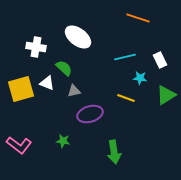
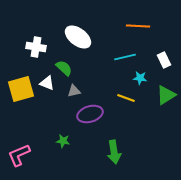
orange line: moved 8 px down; rotated 15 degrees counterclockwise
white rectangle: moved 4 px right
pink L-shape: moved 10 px down; rotated 120 degrees clockwise
